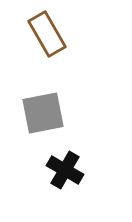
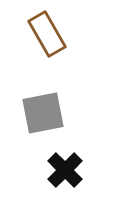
black cross: rotated 15 degrees clockwise
